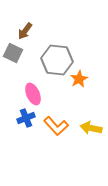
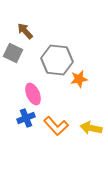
brown arrow: rotated 102 degrees clockwise
orange star: rotated 18 degrees clockwise
